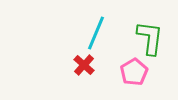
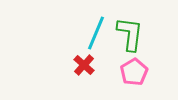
green L-shape: moved 20 px left, 4 px up
